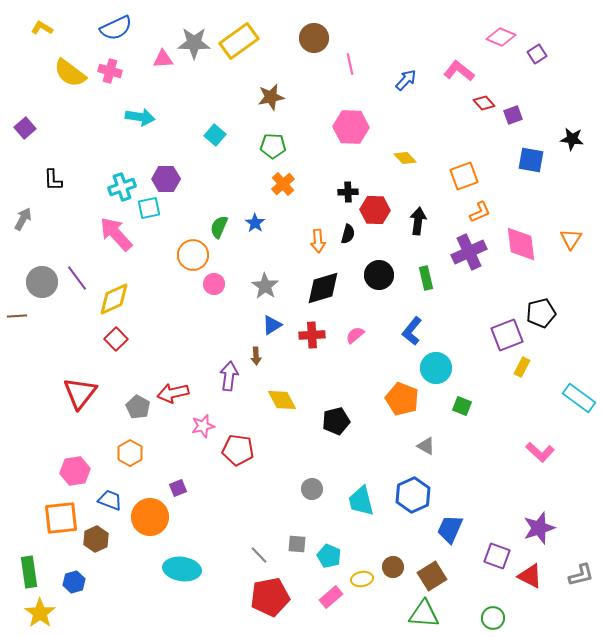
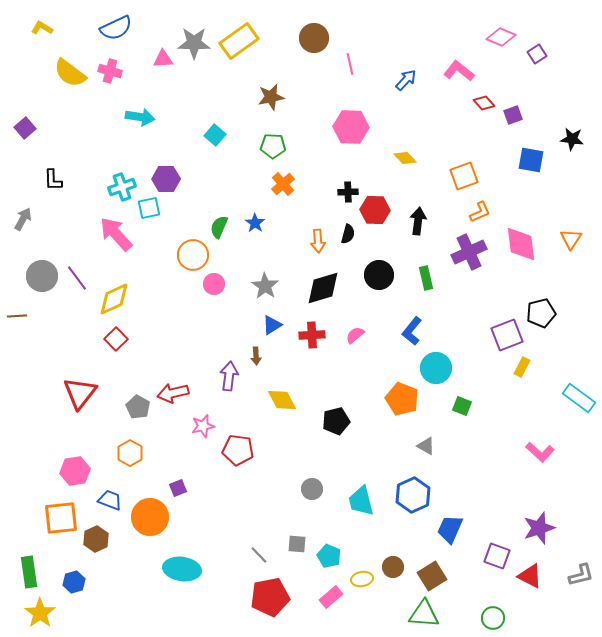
gray circle at (42, 282): moved 6 px up
